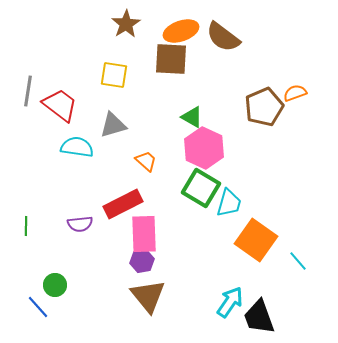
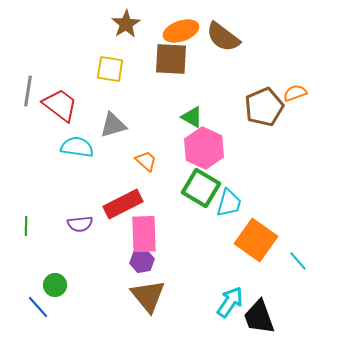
yellow square: moved 4 px left, 6 px up
